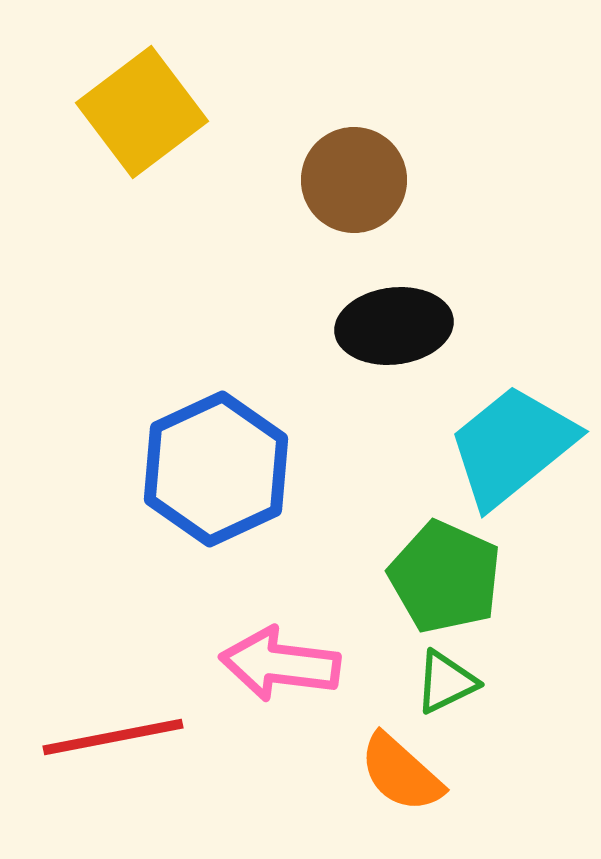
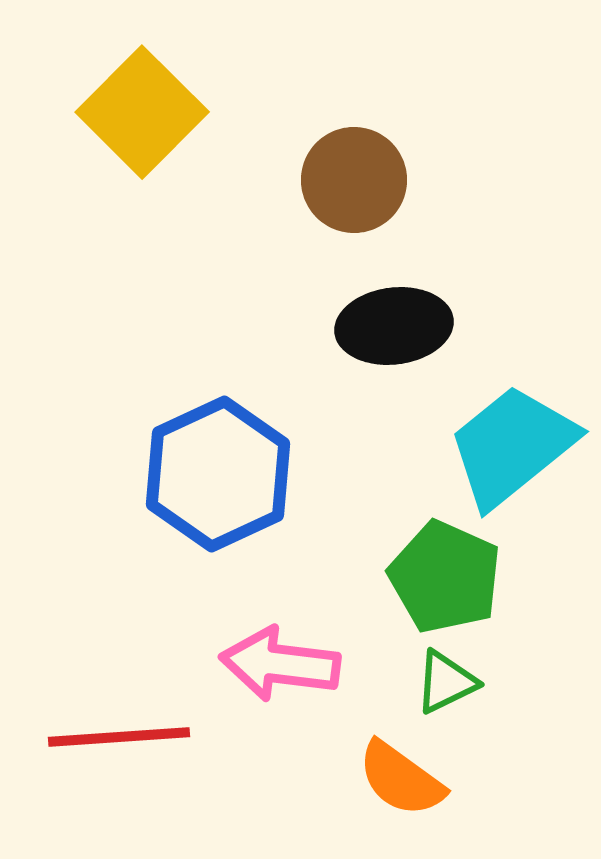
yellow square: rotated 8 degrees counterclockwise
blue hexagon: moved 2 px right, 5 px down
red line: moved 6 px right; rotated 7 degrees clockwise
orange semicircle: moved 6 px down; rotated 6 degrees counterclockwise
